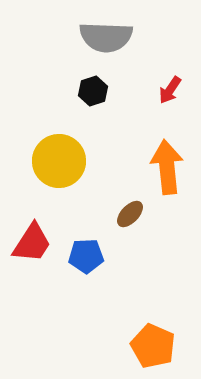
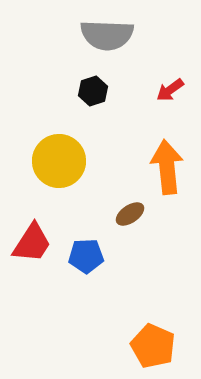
gray semicircle: moved 1 px right, 2 px up
red arrow: rotated 20 degrees clockwise
brown ellipse: rotated 12 degrees clockwise
